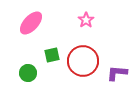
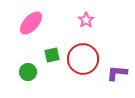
red circle: moved 2 px up
green circle: moved 1 px up
